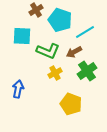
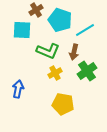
cyan line: moved 2 px up
cyan square: moved 6 px up
brown arrow: rotated 49 degrees counterclockwise
yellow pentagon: moved 8 px left; rotated 10 degrees counterclockwise
